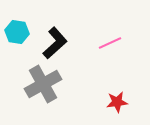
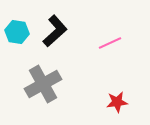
black L-shape: moved 12 px up
